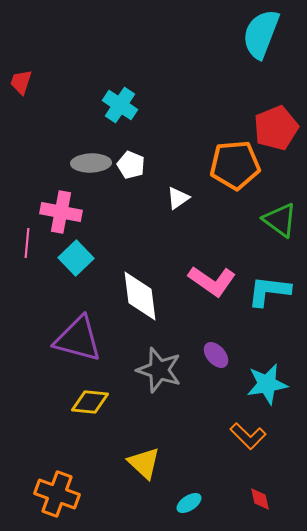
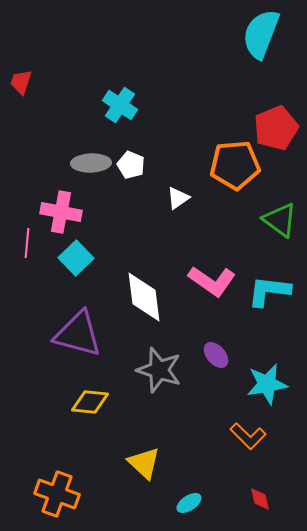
white diamond: moved 4 px right, 1 px down
purple triangle: moved 5 px up
